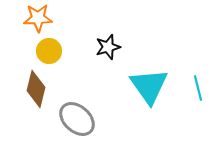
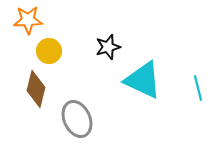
orange star: moved 10 px left, 2 px down
cyan triangle: moved 6 px left, 6 px up; rotated 30 degrees counterclockwise
gray ellipse: rotated 24 degrees clockwise
